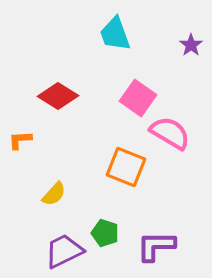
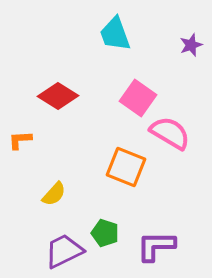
purple star: rotated 15 degrees clockwise
